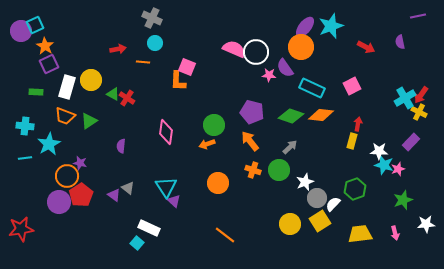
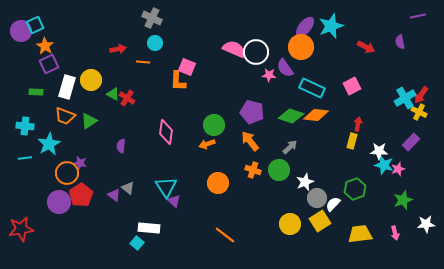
orange diamond at (321, 115): moved 5 px left
orange circle at (67, 176): moved 3 px up
white rectangle at (149, 228): rotated 20 degrees counterclockwise
